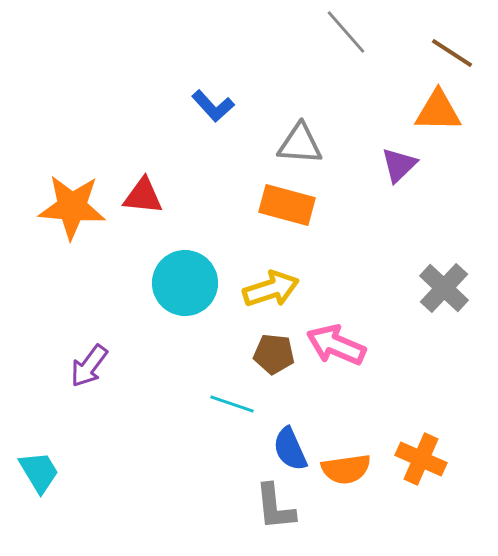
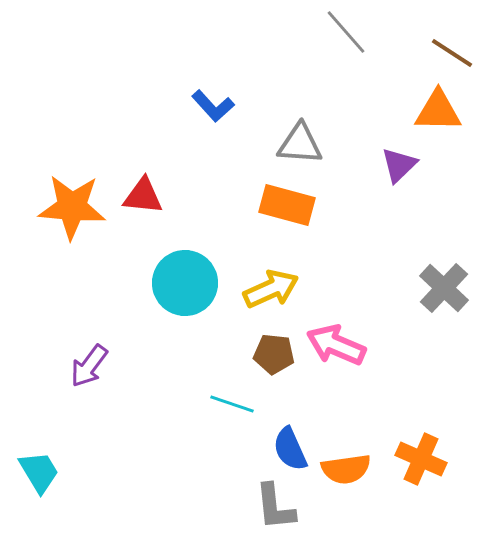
yellow arrow: rotated 6 degrees counterclockwise
